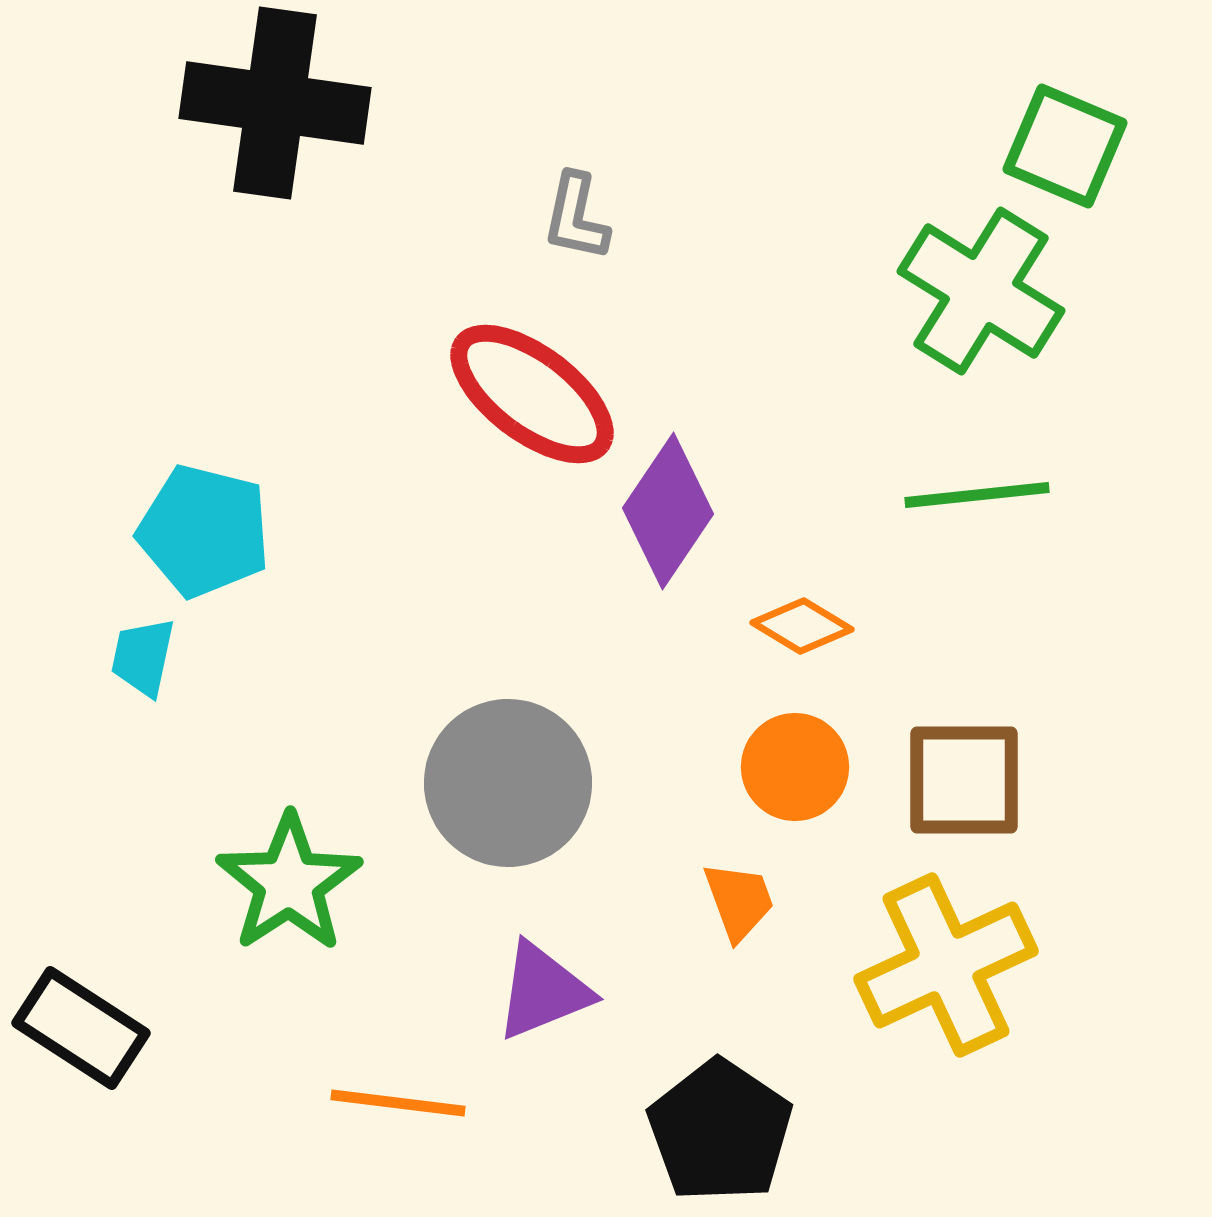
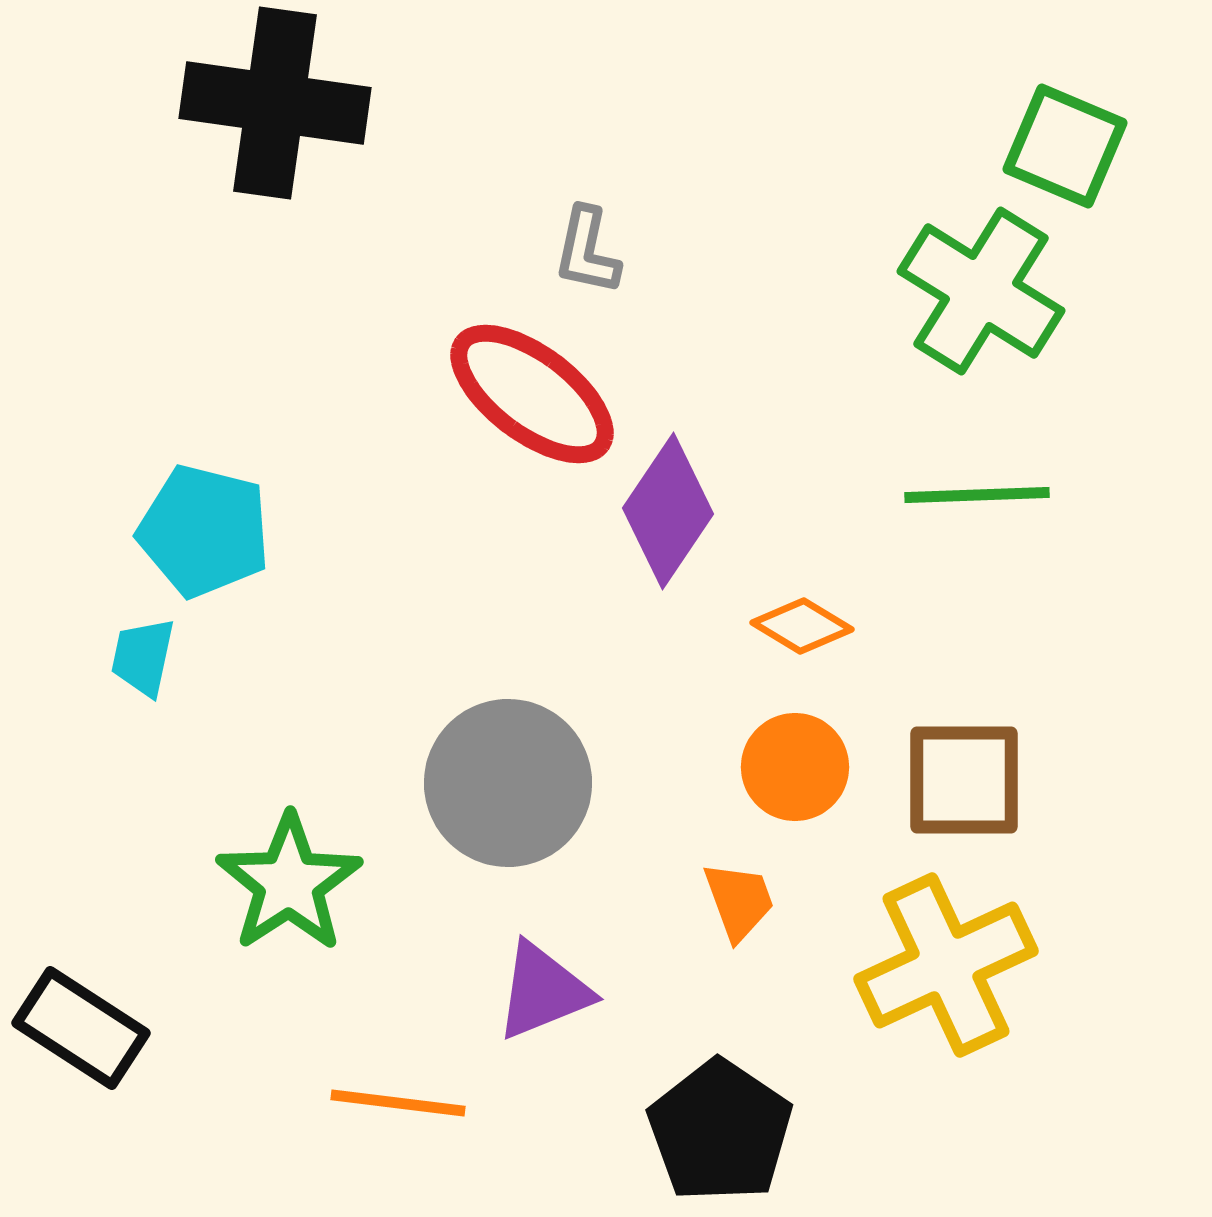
gray L-shape: moved 11 px right, 34 px down
green line: rotated 4 degrees clockwise
